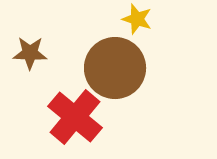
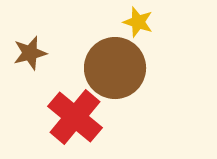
yellow star: moved 1 px right, 3 px down
brown star: rotated 16 degrees counterclockwise
